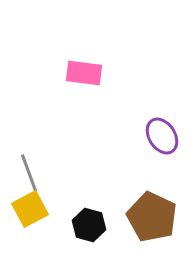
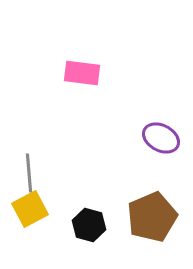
pink rectangle: moved 2 px left
purple ellipse: moved 1 px left, 2 px down; rotated 30 degrees counterclockwise
gray line: rotated 15 degrees clockwise
brown pentagon: rotated 24 degrees clockwise
